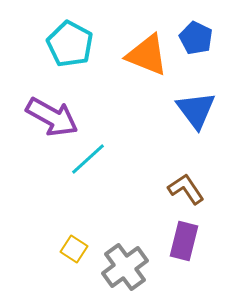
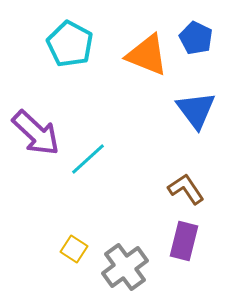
purple arrow: moved 16 px left, 16 px down; rotated 14 degrees clockwise
